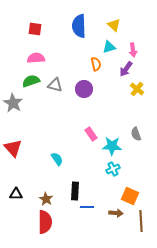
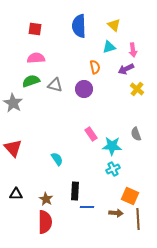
orange semicircle: moved 1 px left, 3 px down
purple arrow: rotated 28 degrees clockwise
brown line: moved 3 px left, 2 px up
